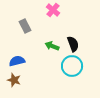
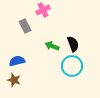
pink cross: moved 10 px left; rotated 24 degrees clockwise
